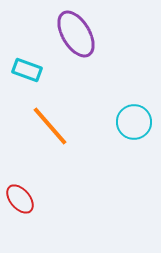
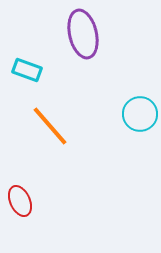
purple ellipse: moved 7 px right; rotated 18 degrees clockwise
cyan circle: moved 6 px right, 8 px up
red ellipse: moved 2 px down; rotated 16 degrees clockwise
